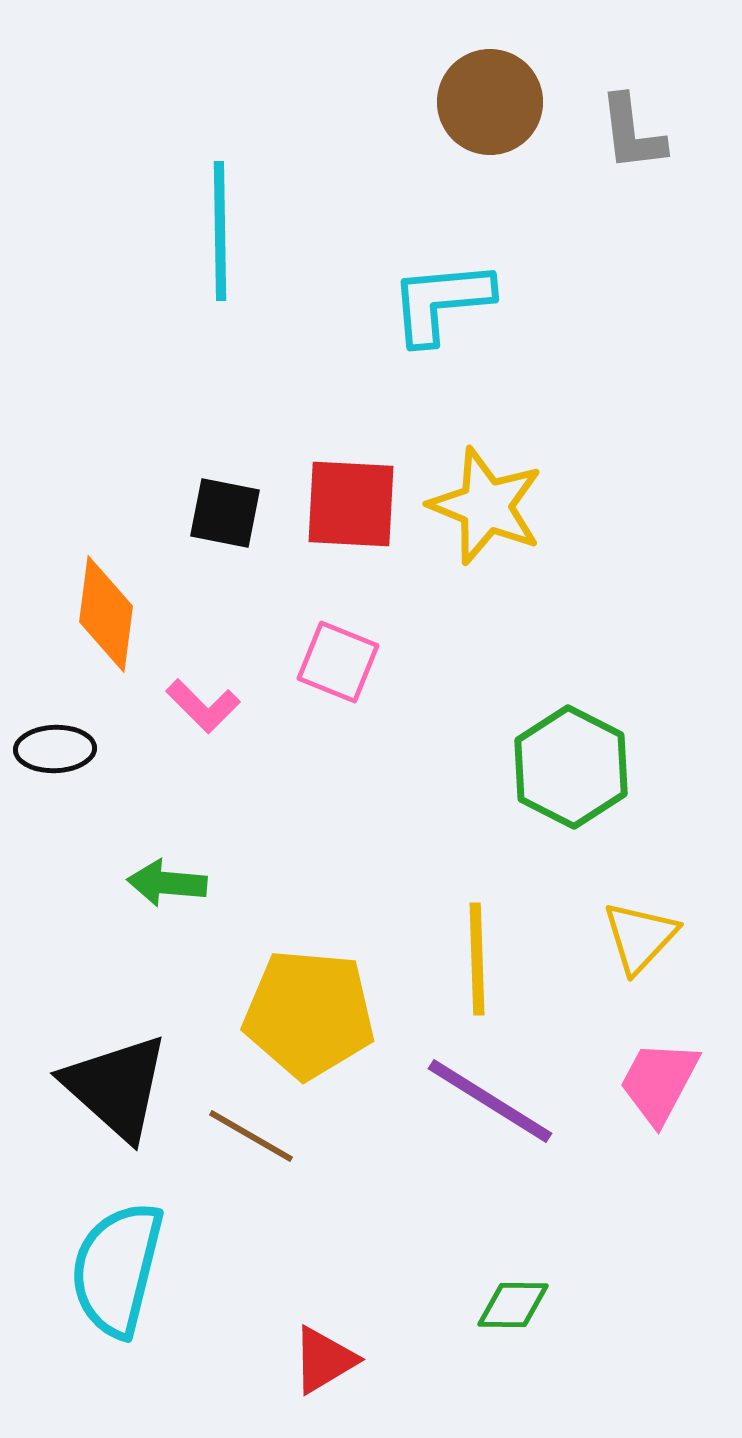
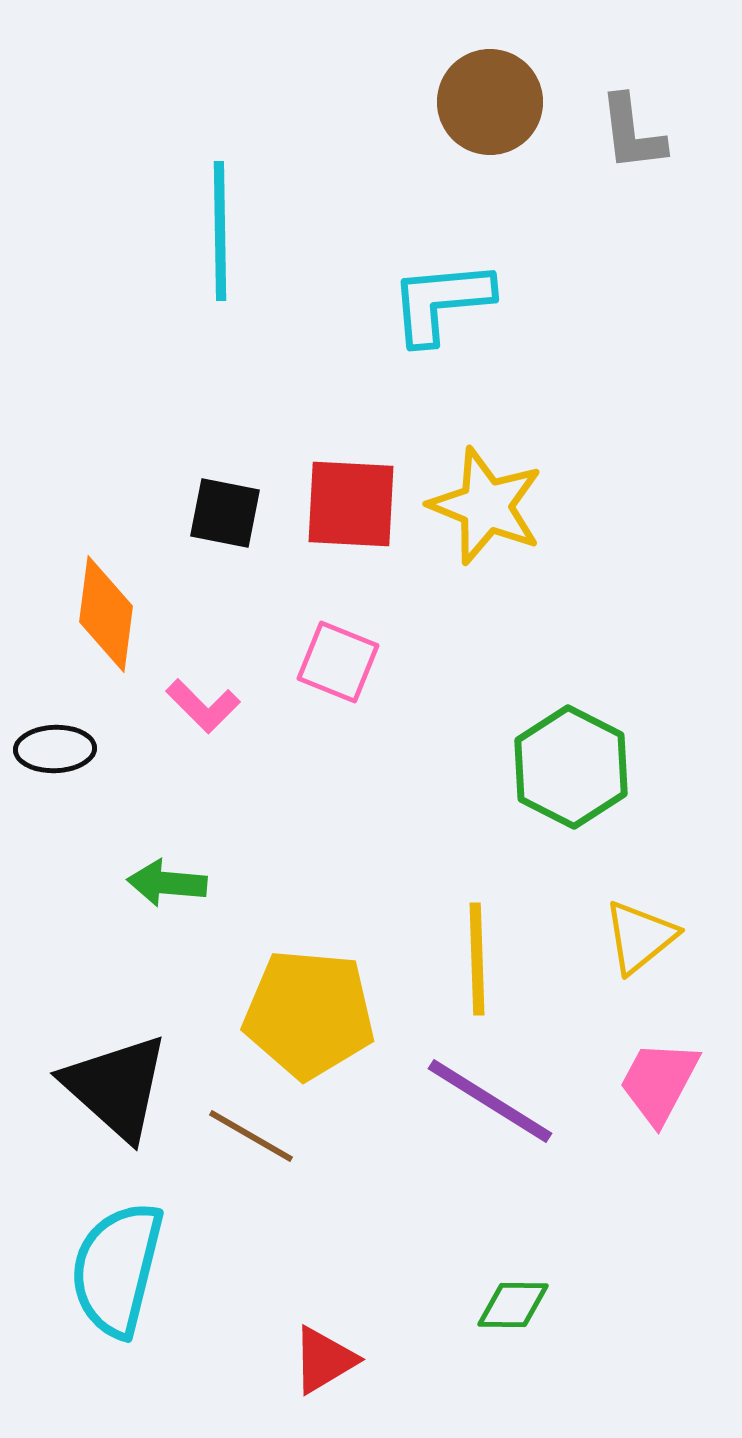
yellow triangle: rotated 8 degrees clockwise
